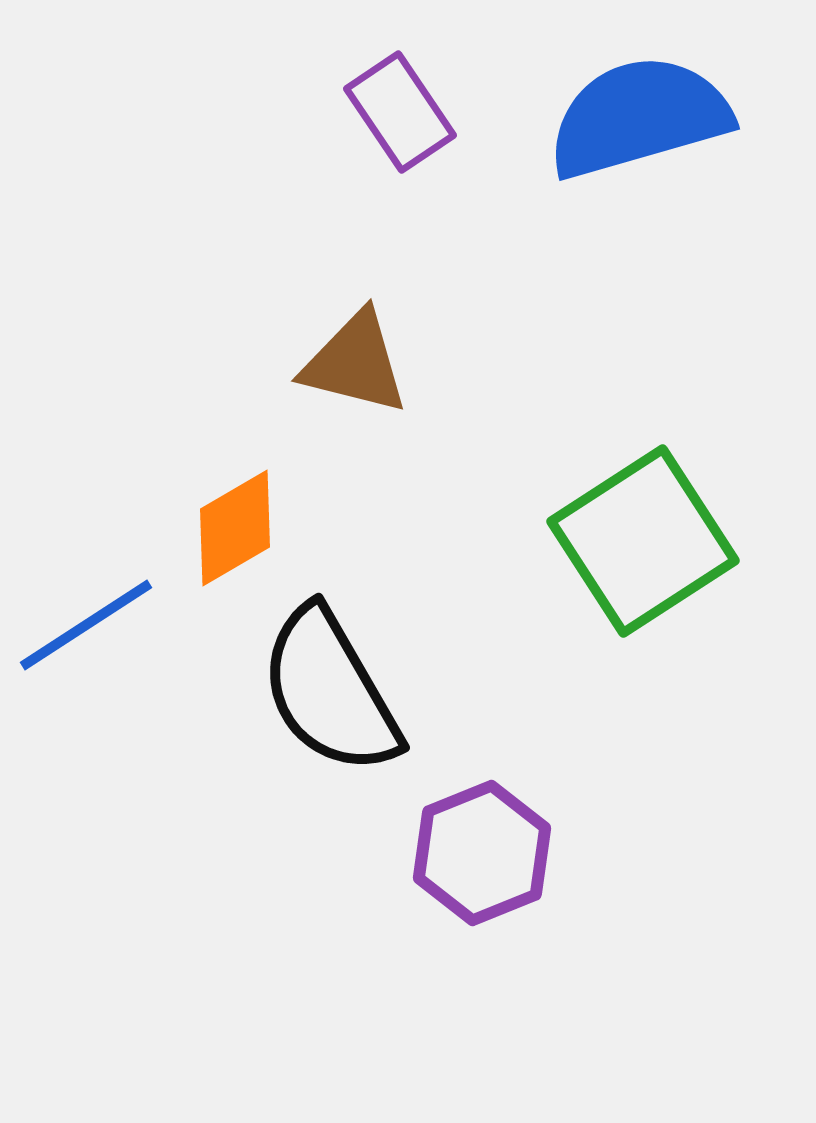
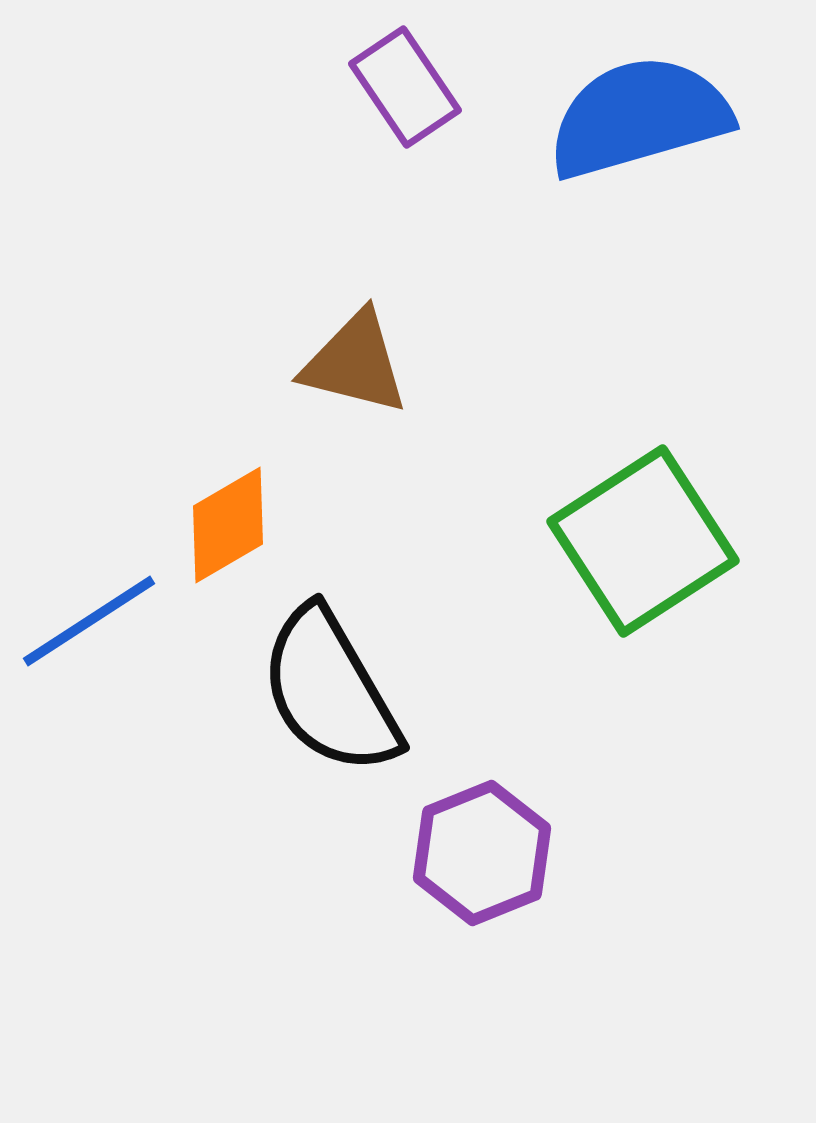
purple rectangle: moved 5 px right, 25 px up
orange diamond: moved 7 px left, 3 px up
blue line: moved 3 px right, 4 px up
